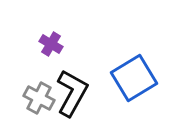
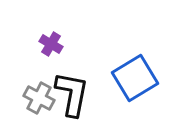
blue square: moved 1 px right
black L-shape: moved 1 px down; rotated 18 degrees counterclockwise
